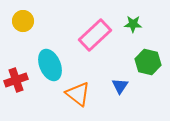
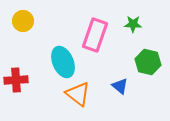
pink rectangle: rotated 28 degrees counterclockwise
cyan ellipse: moved 13 px right, 3 px up
red cross: rotated 15 degrees clockwise
blue triangle: rotated 24 degrees counterclockwise
